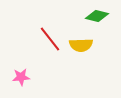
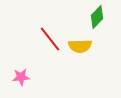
green diamond: moved 1 px down; rotated 60 degrees counterclockwise
yellow semicircle: moved 1 px left, 1 px down
